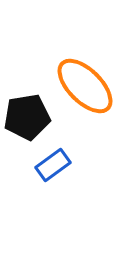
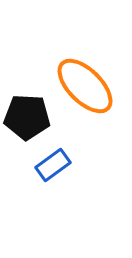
black pentagon: rotated 12 degrees clockwise
